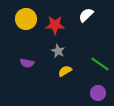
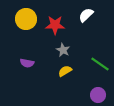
gray star: moved 5 px right, 1 px up
purple circle: moved 2 px down
